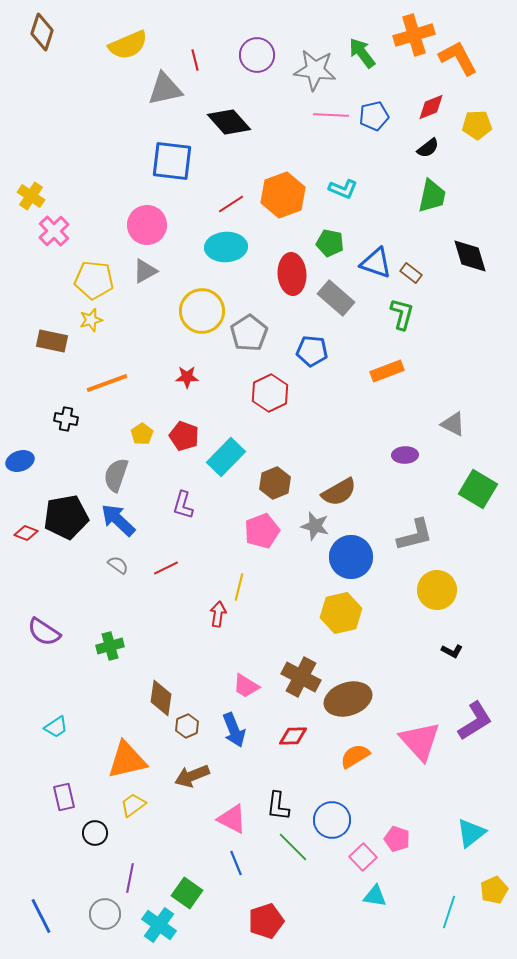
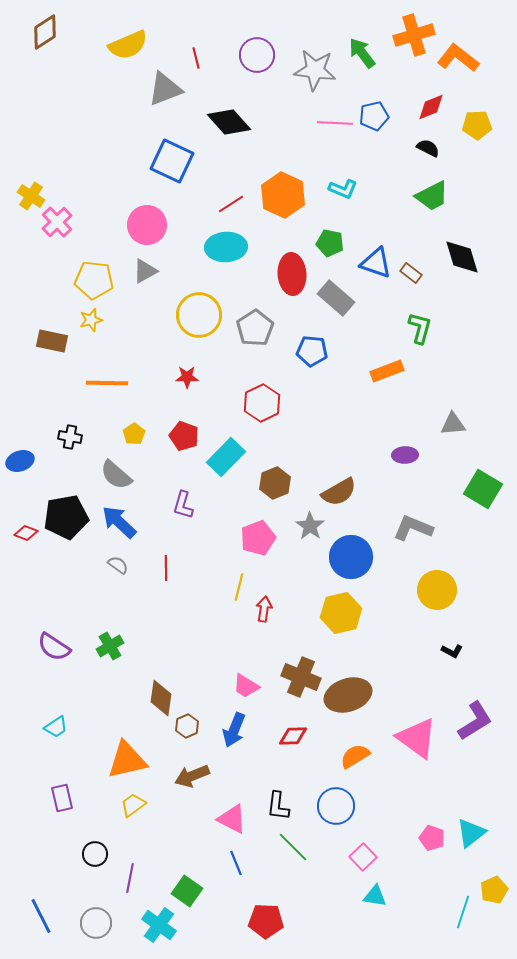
brown diamond at (42, 32): moved 3 px right; rotated 39 degrees clockwise
orange L-shape at (458, 58): rotated 24 degrees counterclockwise
red line at (195, 60): moved 1 px right, 2 px up
gray triangle at (165, 89): rotated 9 degrees counterclockwise
pink line at (331, 115): moved 4 px right, 8 px down
black semicircle at (428, 148): rotated 115 degrees counterclockwise
blue square at (172, 161): rotated 18 degrees clockwise
orange hexagon at (283, 195): rotated 15 degrees counterclockwise
green trapezoid at (432, 196): rotated 51 degrees clockwise
pink cross at (54, 231): moved 3 px right, 9 px up
black diamond at (470, 256): moved 8 px left, 1 px down
yellow circle at (202, 311): moved 3 px left, 4 px down
green L-shape at (402, 314): moved 18 px right, 14 px down
gray pentagon at (249, 333): moved 6 px right, 5 px up
orange line at (107, 383): rotated 21 degrees clockwise
red hexagon at (270, 393): moved 8 px left, 10 px down
black cross at (66, 419): moved 4 px right, 18 px down
gray triangle at (453, 424): rotated 32 degrees counterclockwise
yellow pentagon at (142, 434): moved 8 px left
gray semicircle at (116, 475): rotated 68 degrees counterclockwise
green square at (478, 489): moved 5 px right
blue arrow at (118, 520): moved 1 px right, 2 px down
gray star at (315, 526): moved 5 px left; rotated 20 degrees clockwise
pink pentagon at (262, 531): moved 4 px left, 7 px down
gray L-shape at (415, 535): moved 2 px left, 7 px up; rotated 144 degrees counterclockwise
red line at (166, 568): rotated 65 degrees counterclockwise
red arrow at (218, 614): moved 46 px right, 5 px up
purple semicircle at (44, 632): moved 10 px right, 15 px down
green cross at (110, 646): rotated 16 degrees counterclockwise
brown cross at (301, 677): rotated 6 degrees counterclockwise
brown ellipse at (348, 699): moved 4 px up
blue arrow at (234, 730): rotated 44 degrees clockwise
pink triangle at (420, 741): moved 3 px left, 3 px up; rotated 12 degrees counterclockwise
purple rectangle at (64, 797): moved 2 px left, 1 px down
blue circle at (332, 820): moved 4 px right, 14 px up
black circle at (95, 833): moved 21 px down
pink pentagon at (397, 839): moved 35 px right, 1 px up
green square at (187, 893): moved 2 px up
cyan line at (449, 912): moved 14 px right
gray circle at (105, 914): moved 9 px left, 9 px down
red pentagon at (266, 921): rotated 20 degrees clockwise
